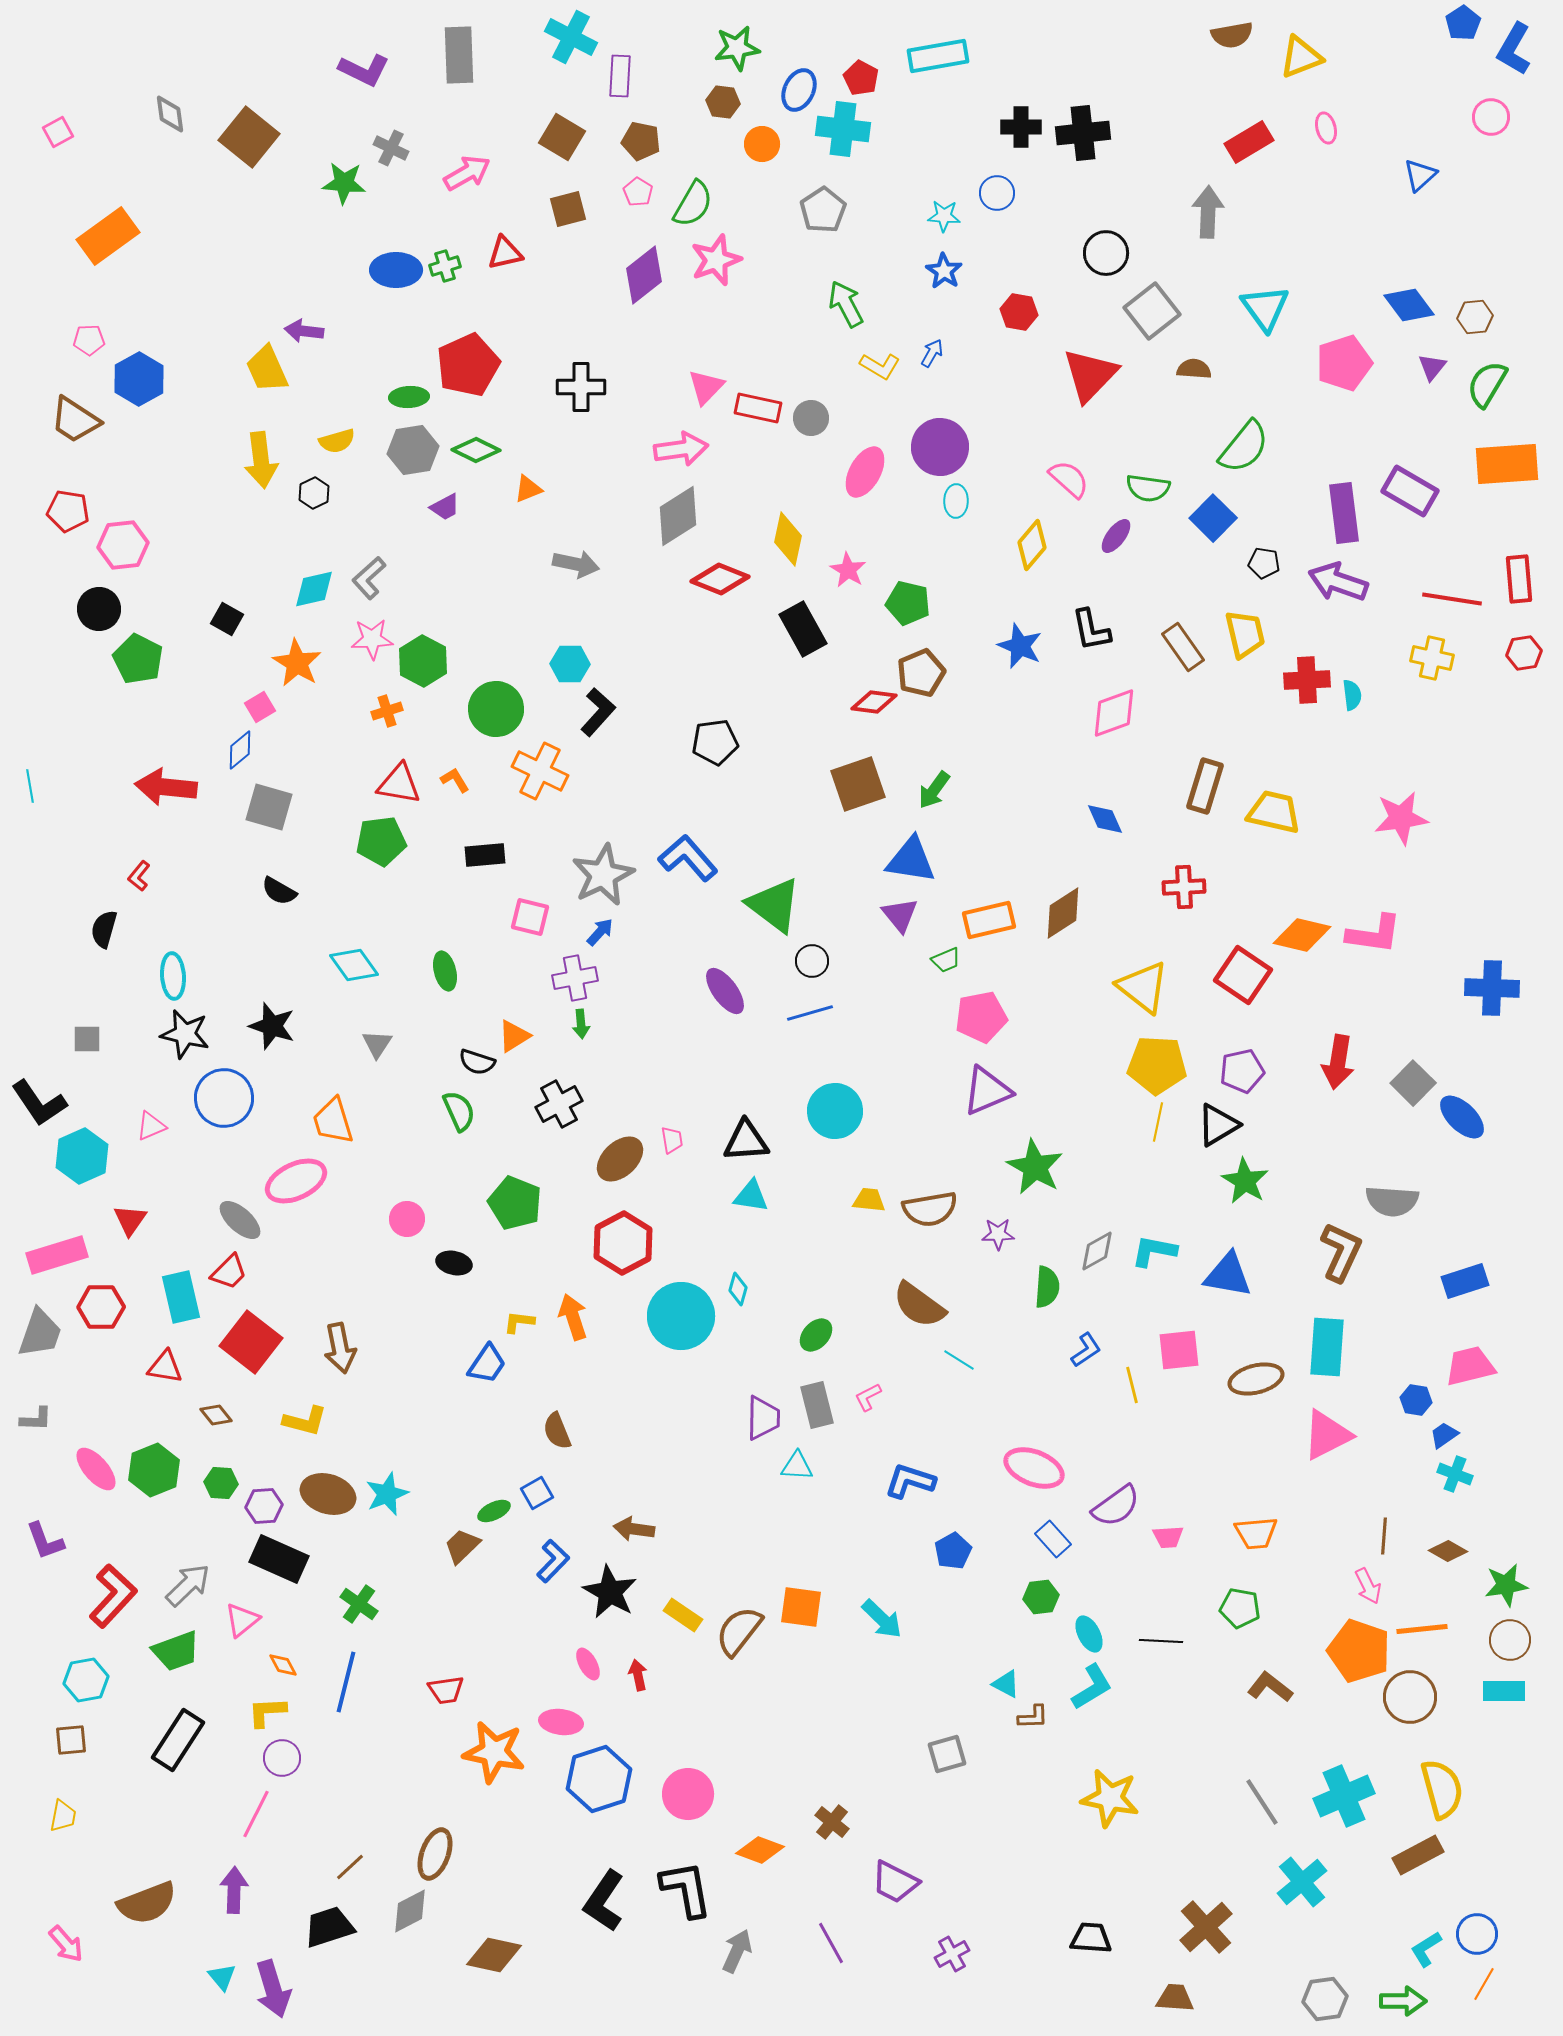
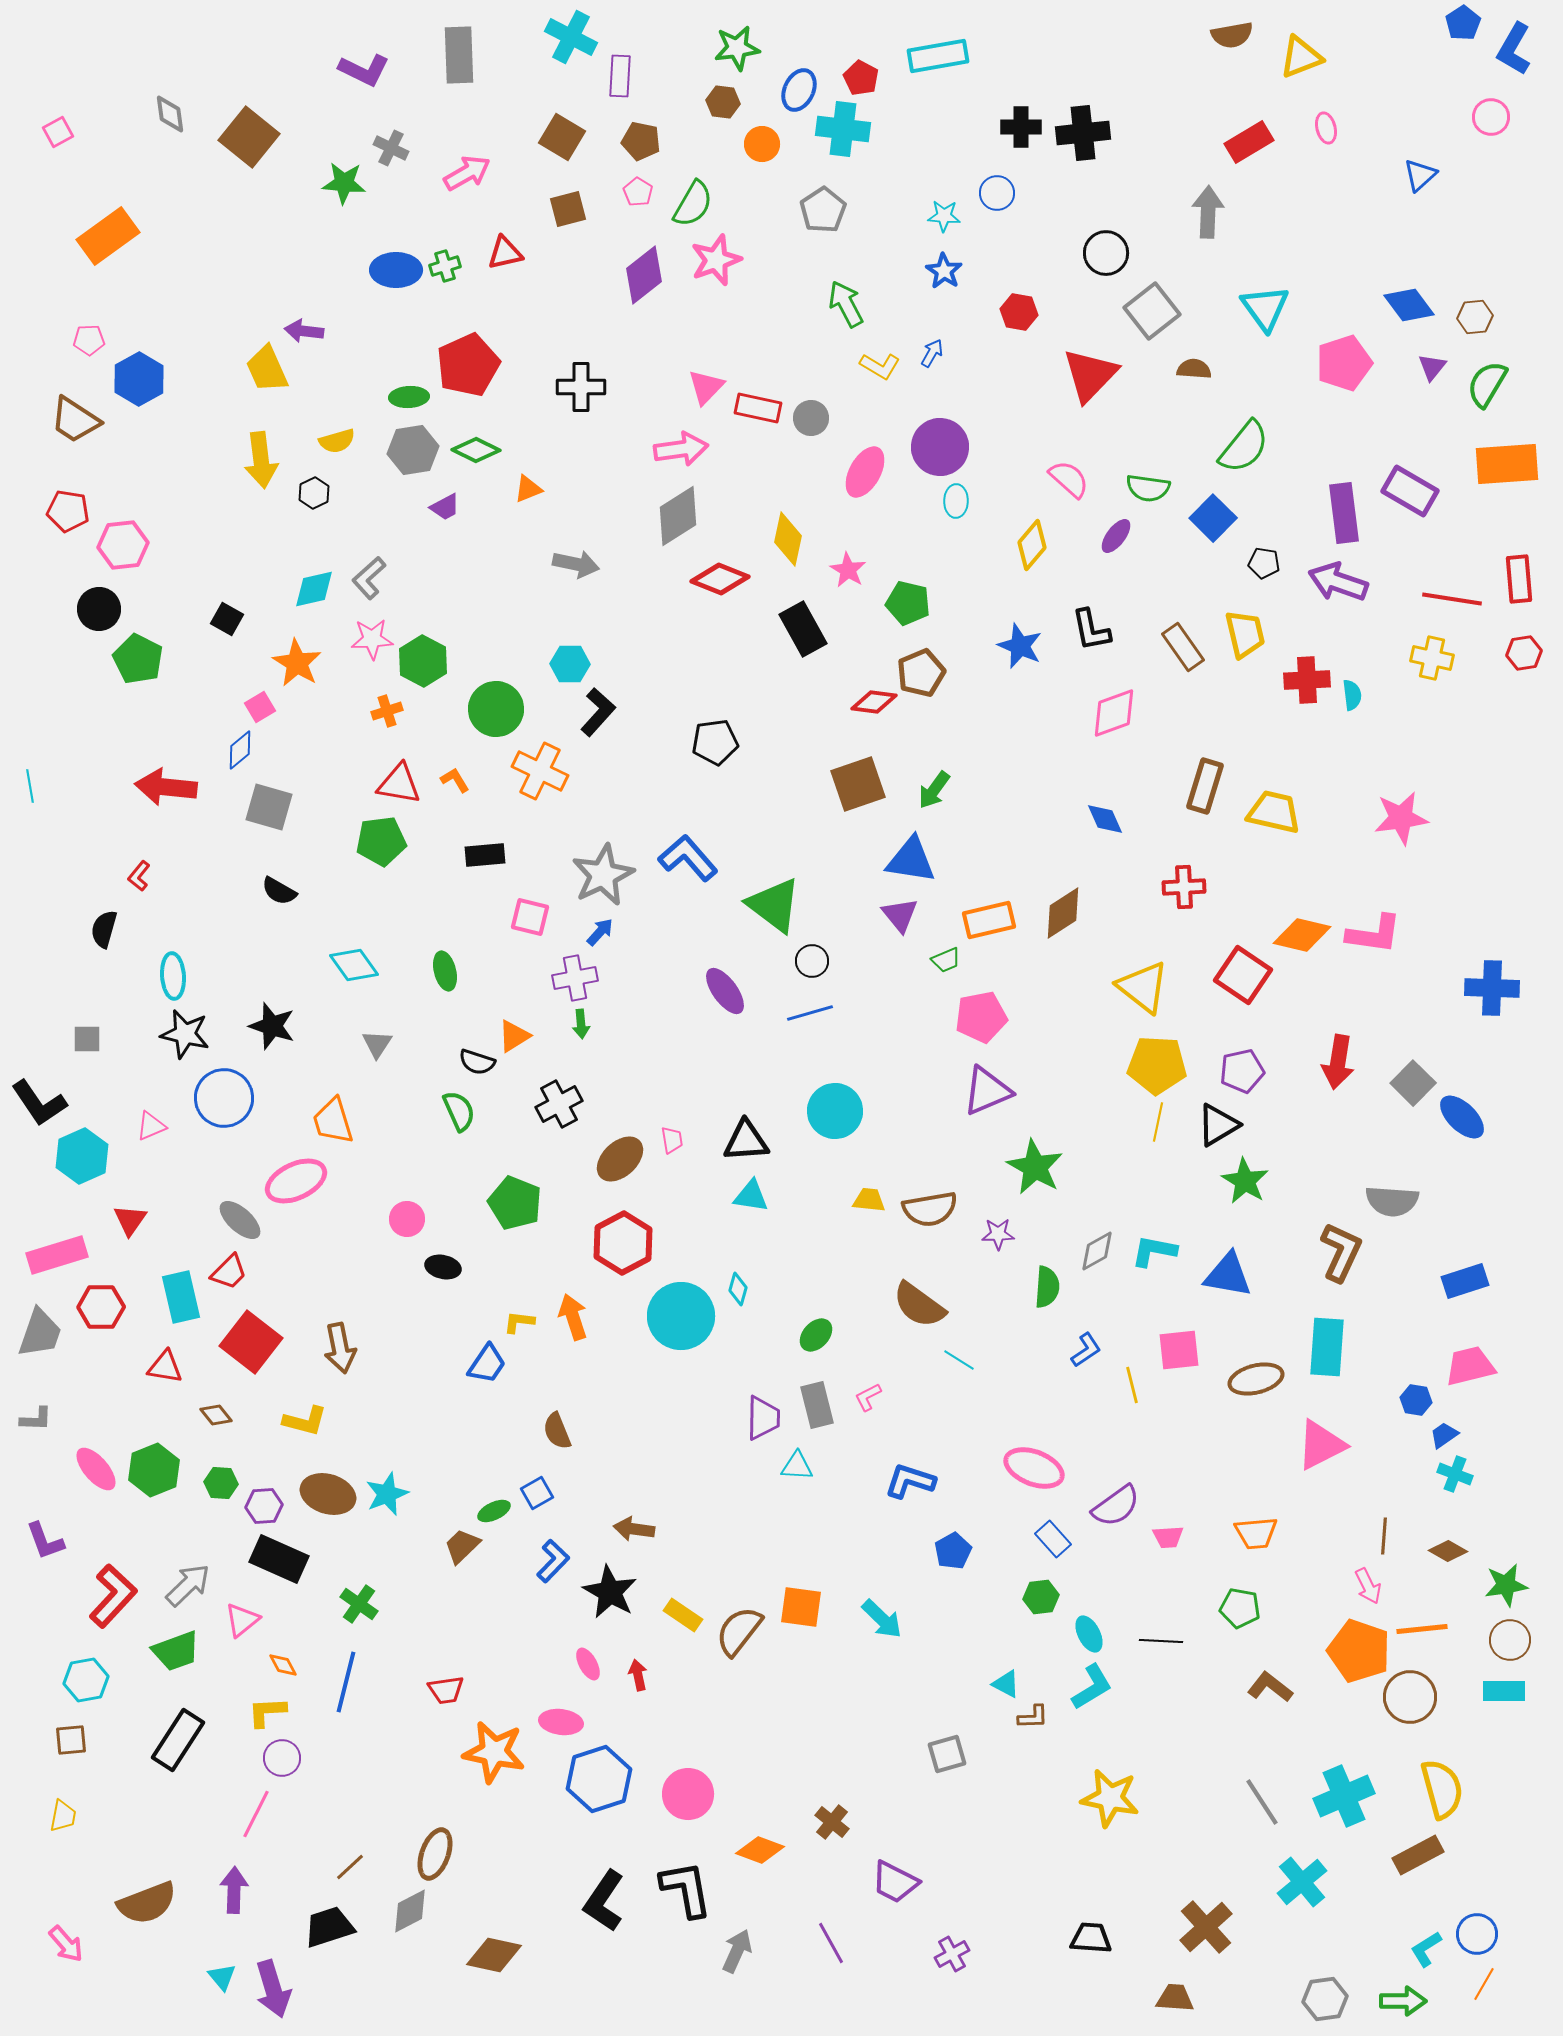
black ellipse at (454, 1263): moved 11 px left, 4 px down
pink triangle at (1327, 1435): moved 6 px left, 10 px down
